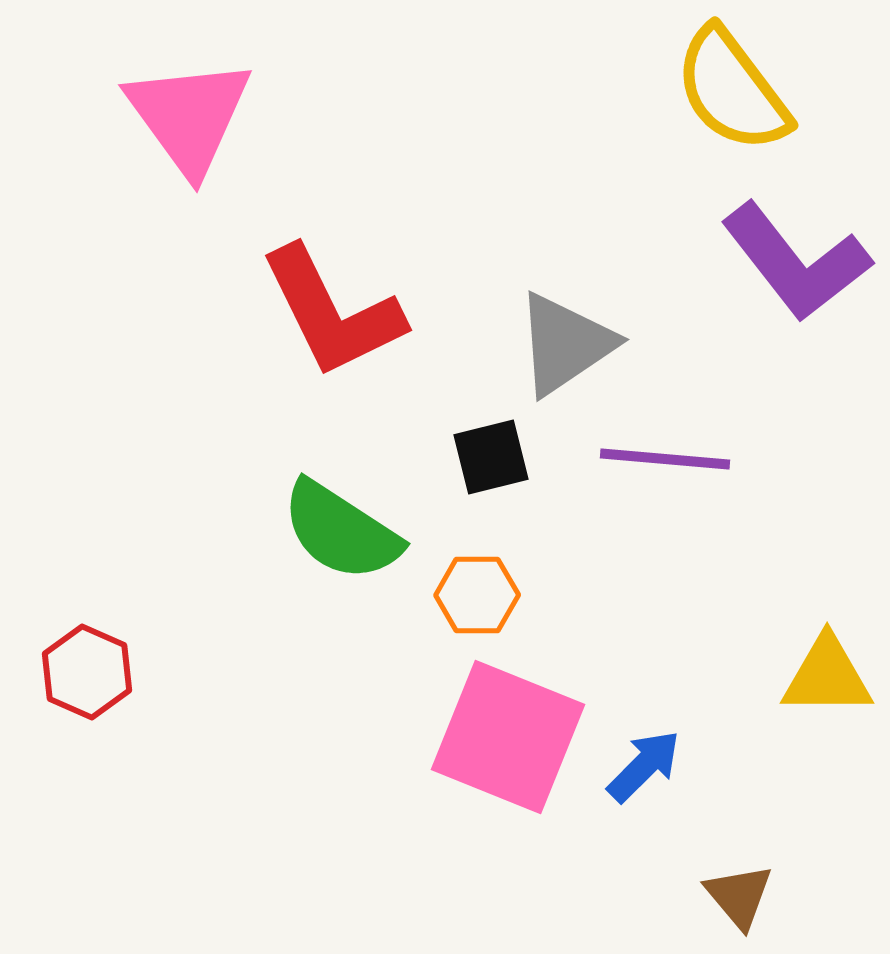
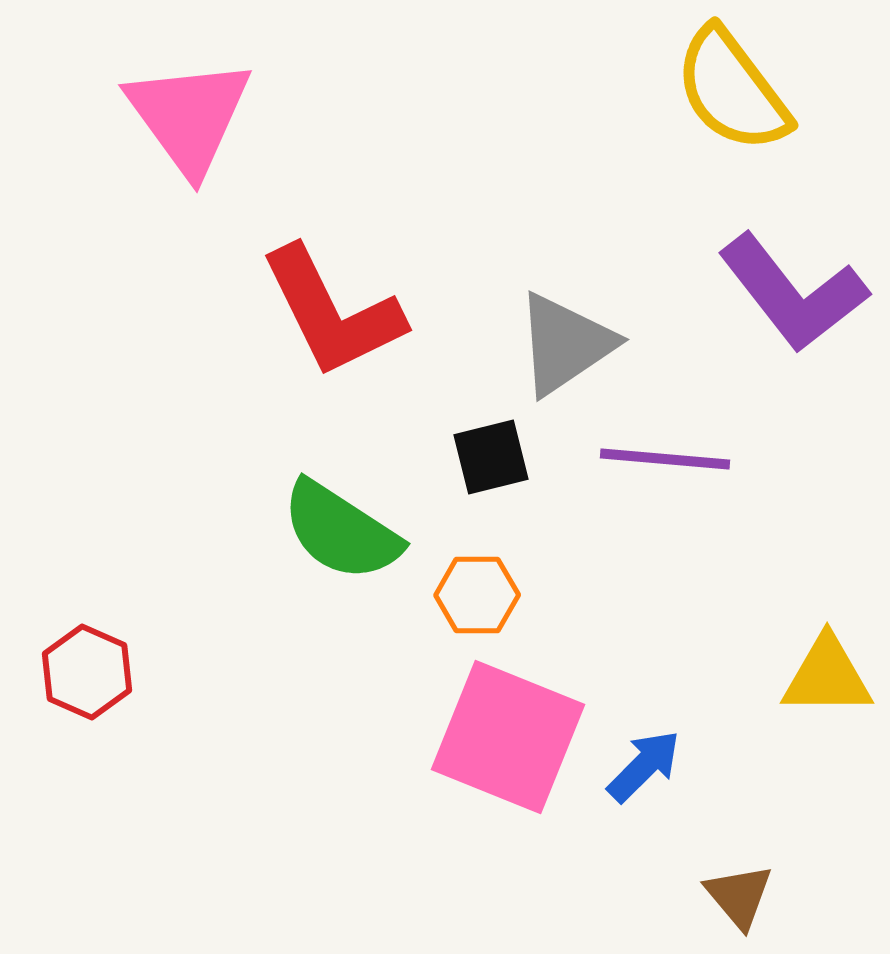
purple L-shape: moved 3 px left, 31 px down
